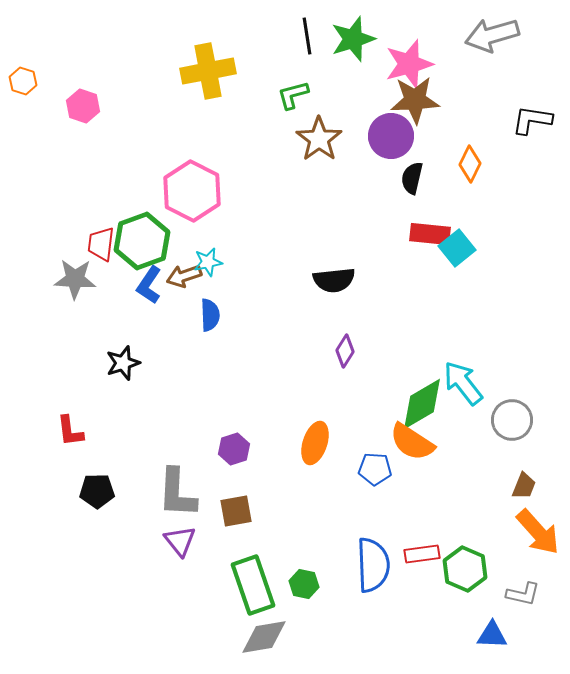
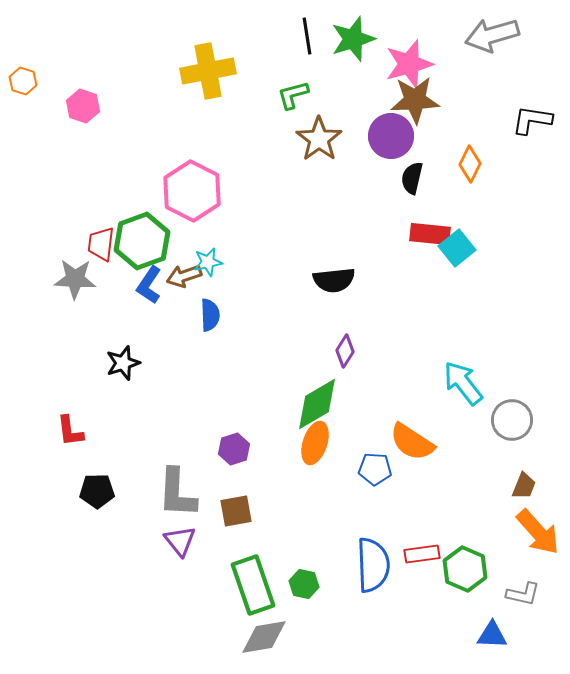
green diamond at (422, 404): moved 105 px left
